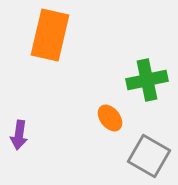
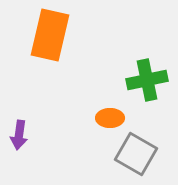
orange ellipse: rotated 52 degrees counterclockwise
gray square: moved 13 px left, 2 px up
